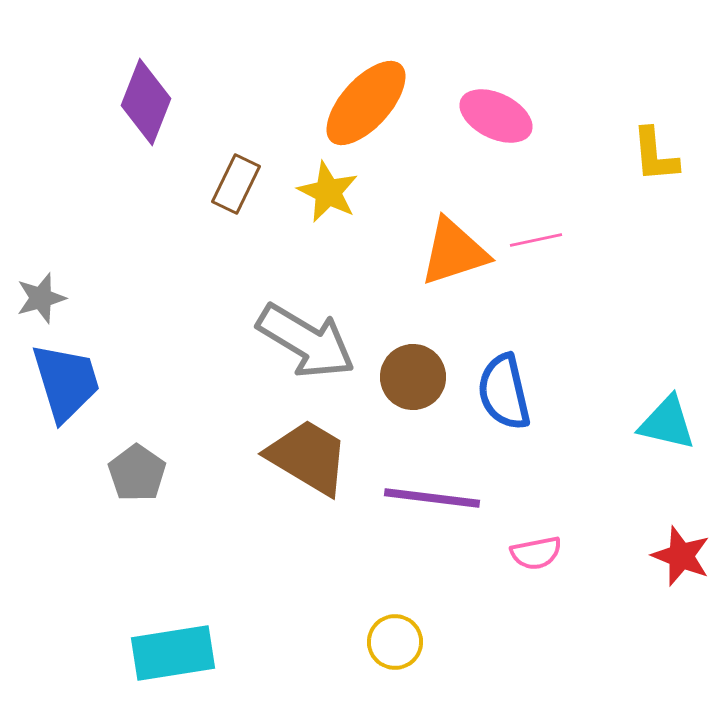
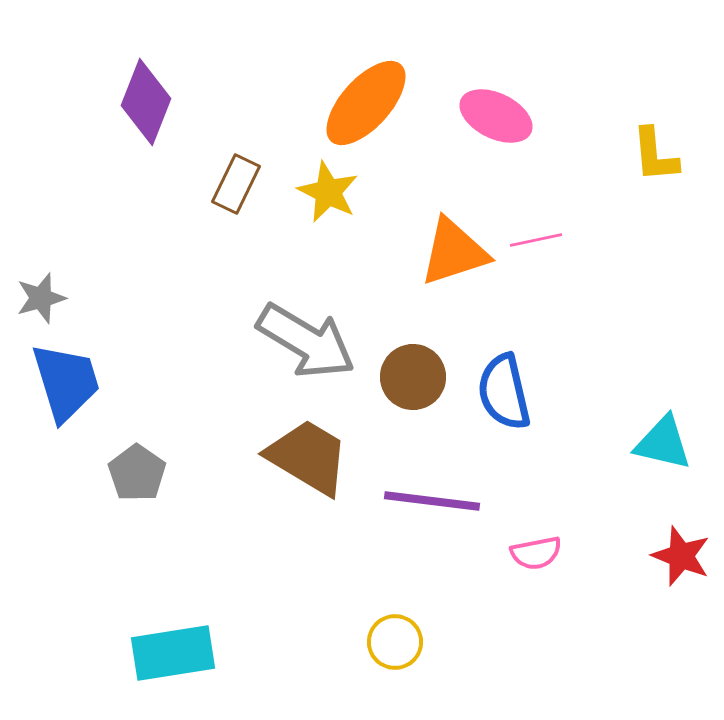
cyan triangle: moved 4 px left, 20 px down
purple line: moved 3 px down
